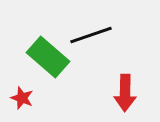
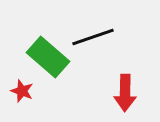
black line: moved 2 px right, 2 px down
red star: moved 7 px up
